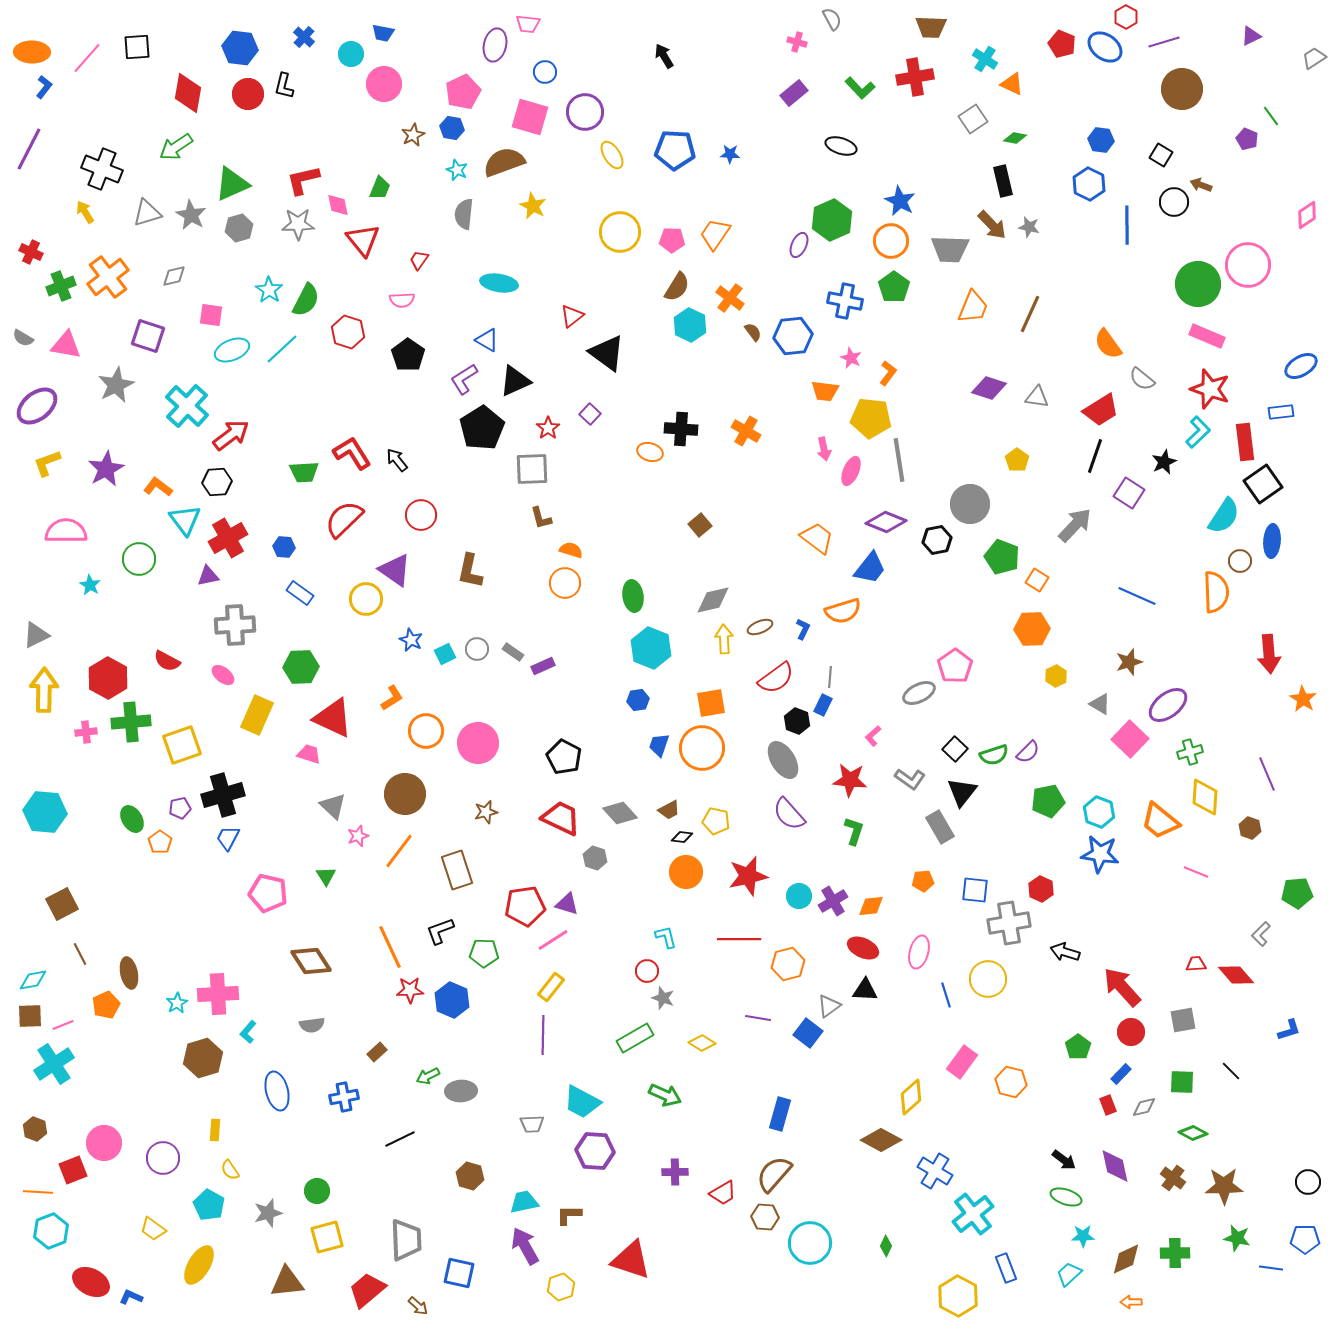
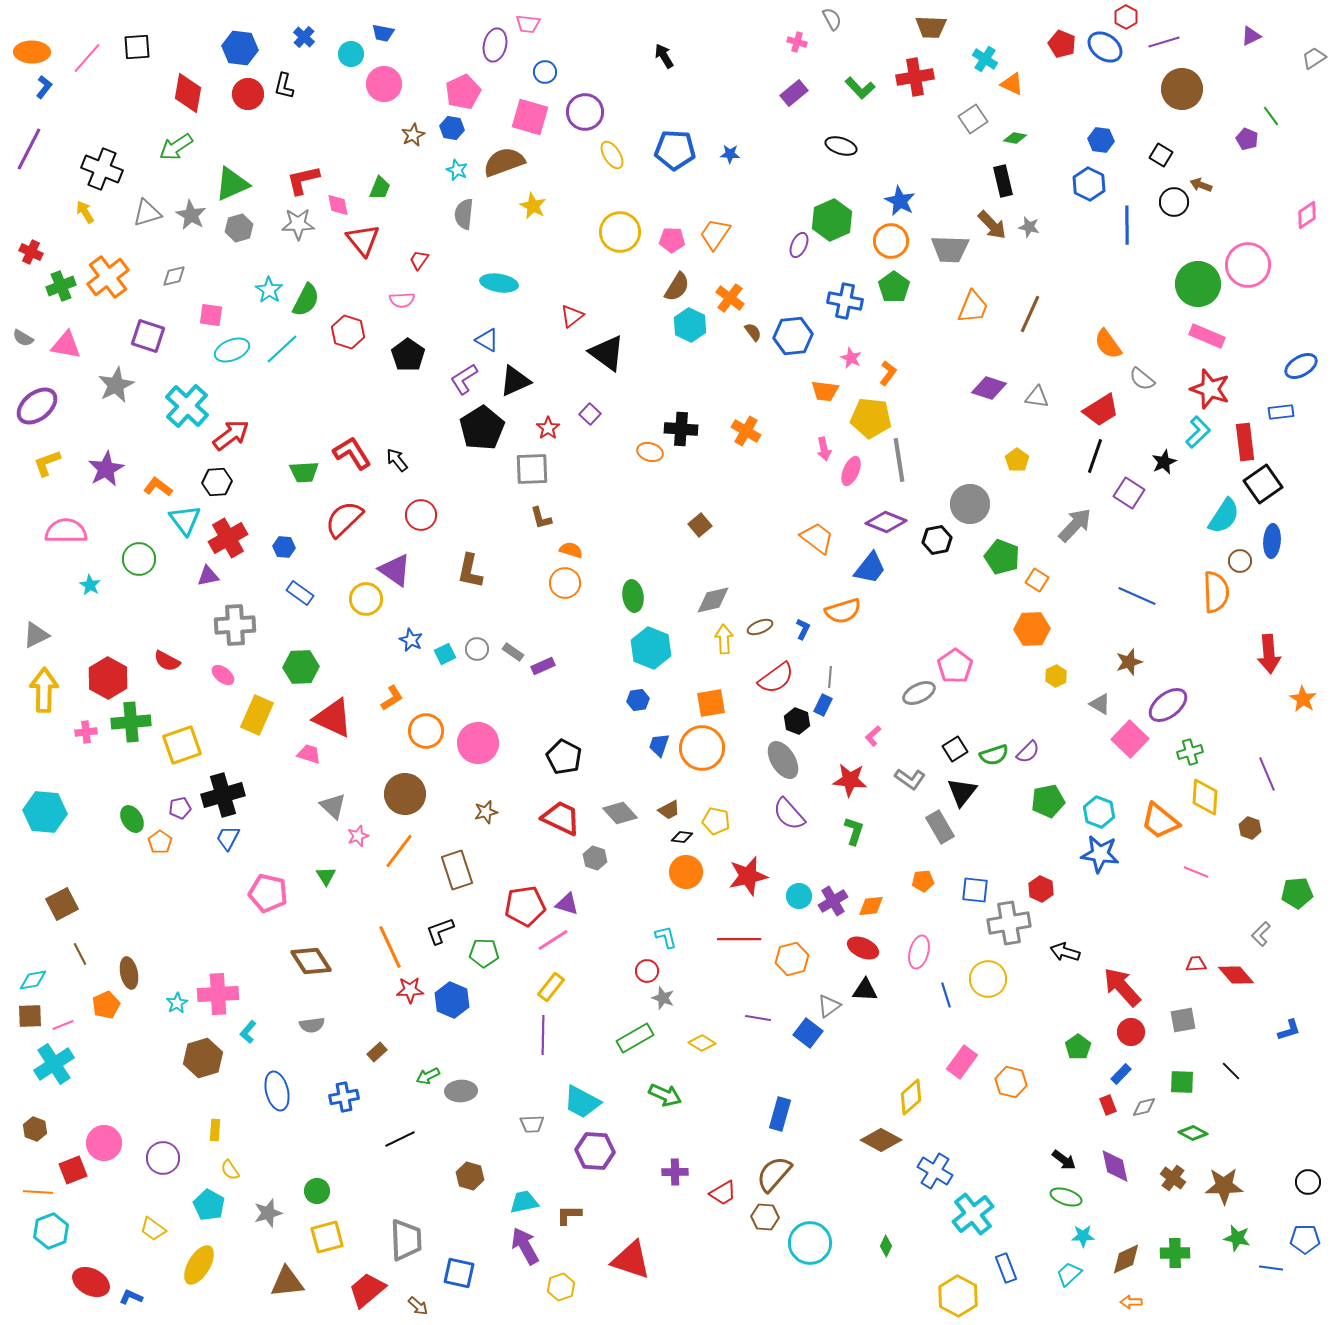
black square at (955, 749): rotated 15 degrees clockwise
orange hexagon at (788, 964): moved 4 px right, 5 px up
